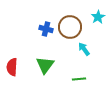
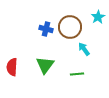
green line: moved 2 px left, 5 px up
